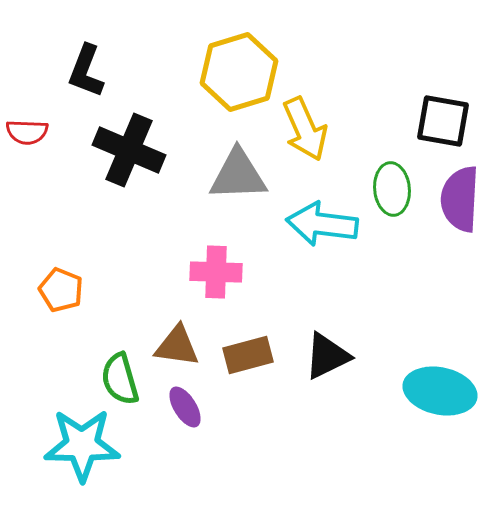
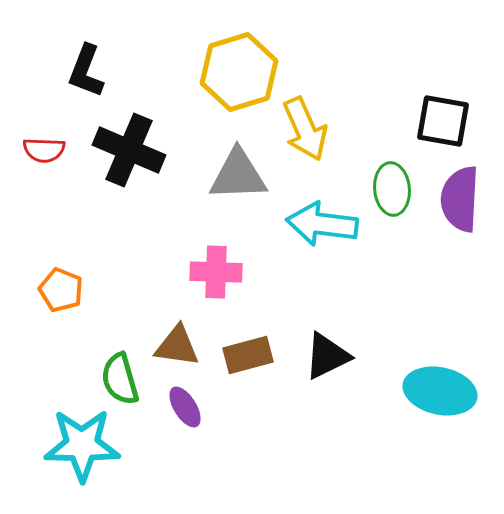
red semicircle: moved 17 px right, 18 px down
